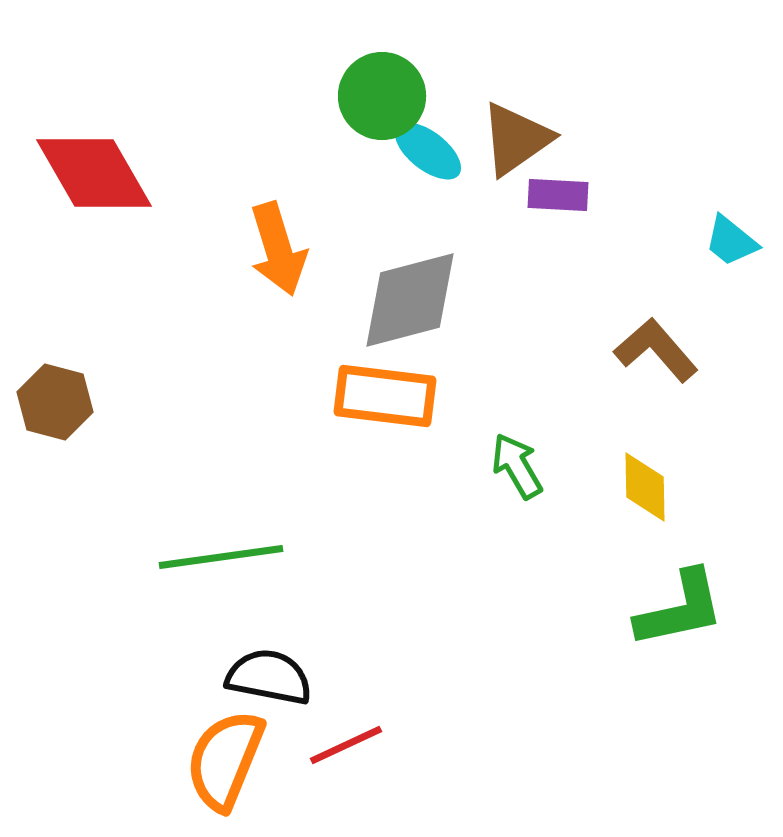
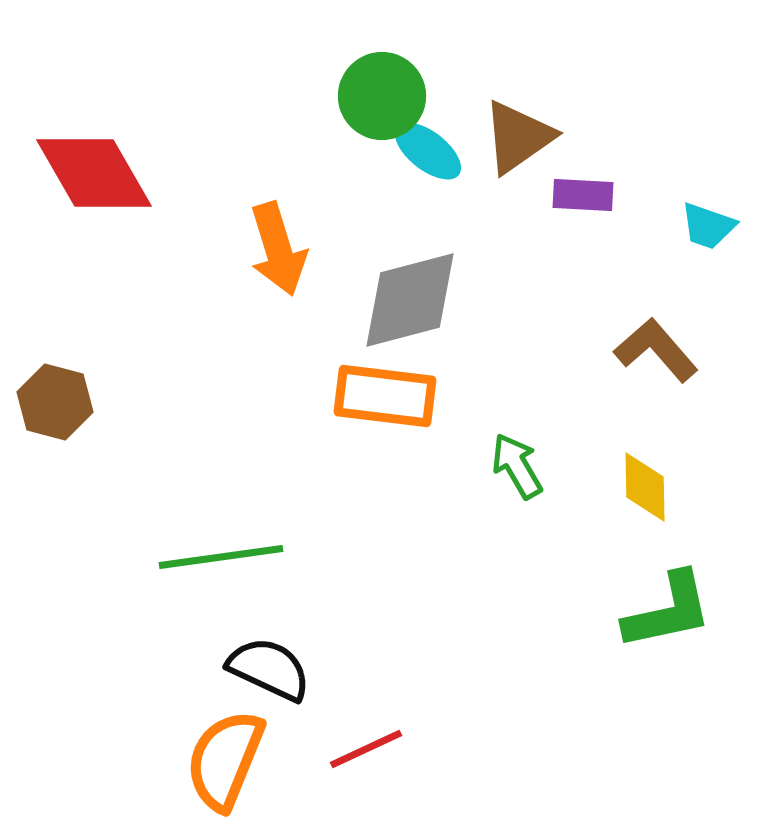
brown triangle: moved 2 px right, 2 px up
purple rectangle: moved 25 px right
cyan trapezoid: moved 23 px left, 15 px up; rotated 20 degrees counterclockwise
green L-shape: moved 12 px left, 2 px down
black semicircle: moved 8 px up; rotated 14 degrees clockwise
red line: moved 20 px right, 4 px down
